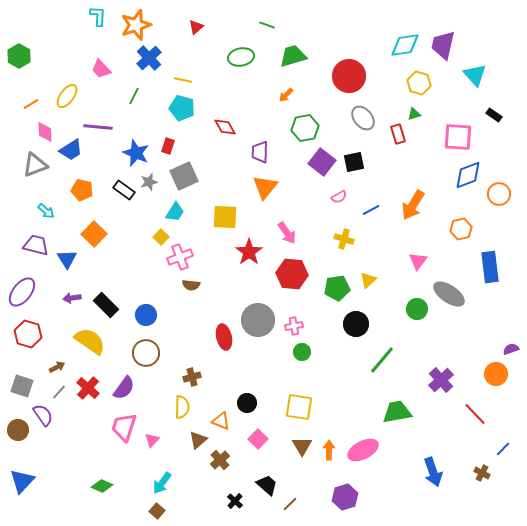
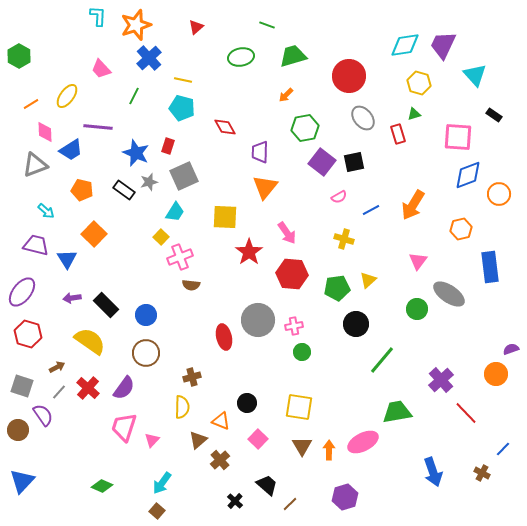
purple trapezoid at (443, 45): rotated 12 degrees clockwise
red line at (475, 414): moved 9 px left, 1 px up
pink ellipse at (363, 450): moved 8 px up
